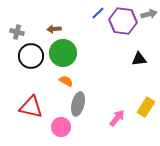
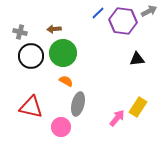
gray arrow: moved 3 px up; rotated 14 degrees counterclockwise
gray cross: moved 3 px right
black triangle: moved 2 px left
yellow rectangle: moved 8 px left
